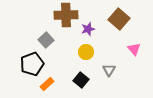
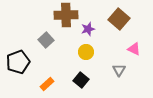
pink triangle: rotated 24 degrees counterclockwise
black pentagon: moved 14 px left, 2 px up
gray triangle: moved 10 px right
